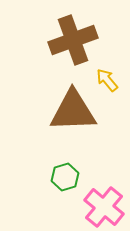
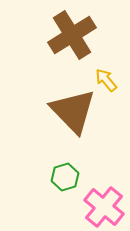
brown cross: moved 1 px left, 5 px up; rotated 12 degrees counterclockwise
yellow arrow: moved 1 px left
brown triangle: rotated 48 degrees clockwise
